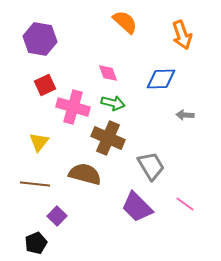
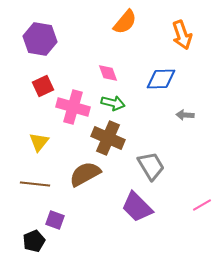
orange semicircle: rotated 88 degrees clockwise
red square: moved 2 px left, 1 px down
brown semicircle: rotated 44 degrees counterclockwise
pink line: moved 17 px right, 1 px down; rotated 66 degrees counterclockwise
purple square: moved 2 px left, 4 px down; rotated 24 degrees counterclockwise
black pentagon: moved 2 px left, 2 px up
